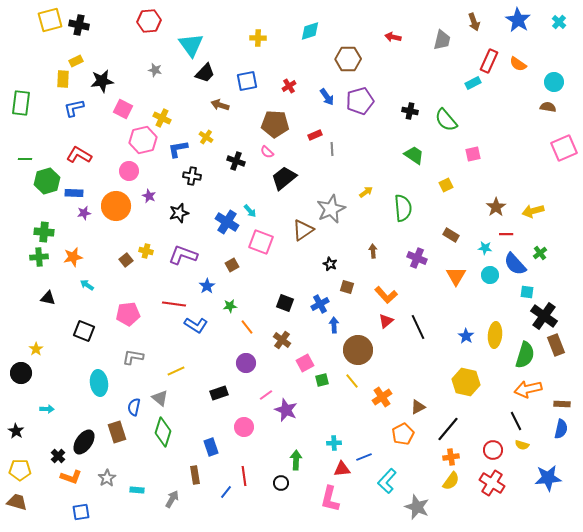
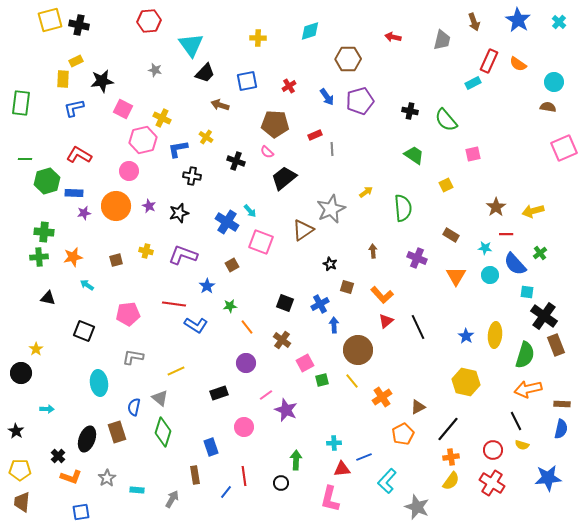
purple star at (149, 196): moved 10 px down
brown square at (126, 260): moved 10 px left; rotated 24 degrees clockwise
orange L-shape at (386, 295): moved 4 px left
black ellipse at (84, 442): moved 3 px right, 3 px up; rotated 15 degrees counterclockwise
brown trapezoid at (17, 502): moved 5 px right; rotated 100 degrees counterclockwise
